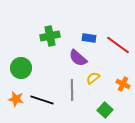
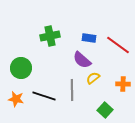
purple semicircle: moved 4 px right, 2 px down
orange cross: rotated 24 degrees counterclockwise
black line: moved 2 px right, 4 px up
